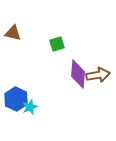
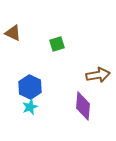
brown triangle: rotated 12 degrees clockwise
purple diamond: moved 5 px right, 32 px down
blue hexagon: moved 14 px right, 12 px up
